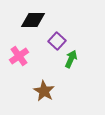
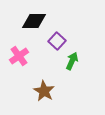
black diamond: moved 1 px right, 1 px down
green arrow: moved 1 px right, 2 px down
